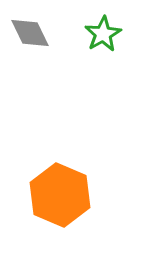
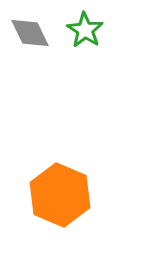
green star: moved 18 px left, 4 px up; rotated 9 degrees counterclockwise
